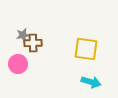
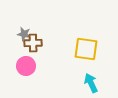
gray star: moved 1 px right, 1 px up; rotated 24 degrees clockwise
pink circle: moved 8 px right, 2 px down
cyan arrow: moved 1 px down; rotated 132 degrees counterclockwise
